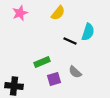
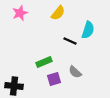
cyan semicircle: moved 2 px up
green rectangle: moved 2 px right
